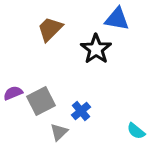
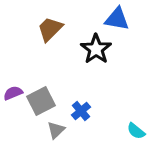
gray triangle: moved 3 px left, 2 px up
